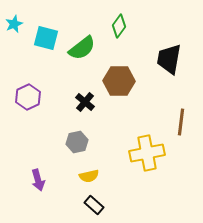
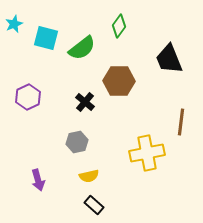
black trapezoid: rotated 32 degrees counterclockwise
